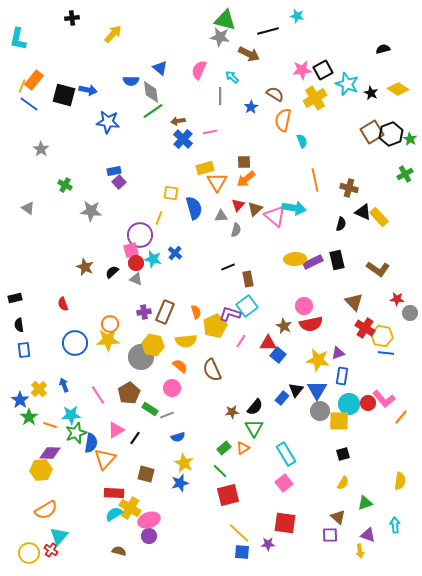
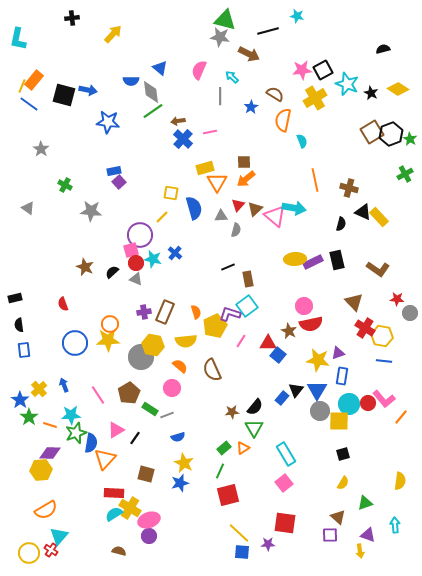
yellow line at (159, 218): moved 3 px right, 1 px up; rotated 24 degrees clockwise
brown star at (284, 326): moved 5 px right, 5 px down
blue line at (386, 353): moved 2 px left, 8 px down
green line at (220, 471): rotated 70 degrees clockwise
